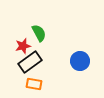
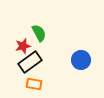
blue circle: moved 1 px right, 1 px up
